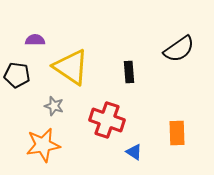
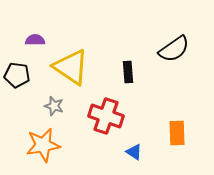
black semicircle: moved 5 px left
black rectangle: moved 1 px left
red cross: moved 1 px left, 4 px up
